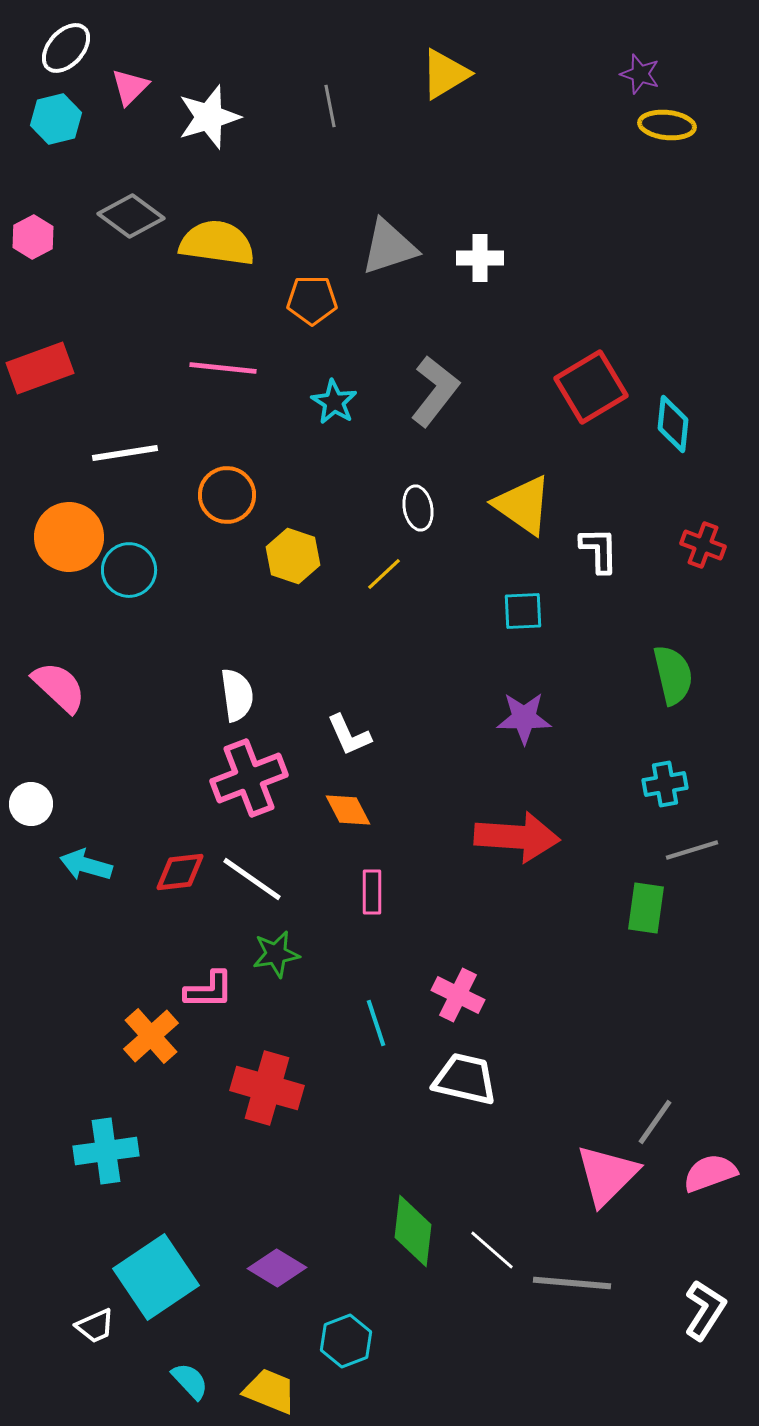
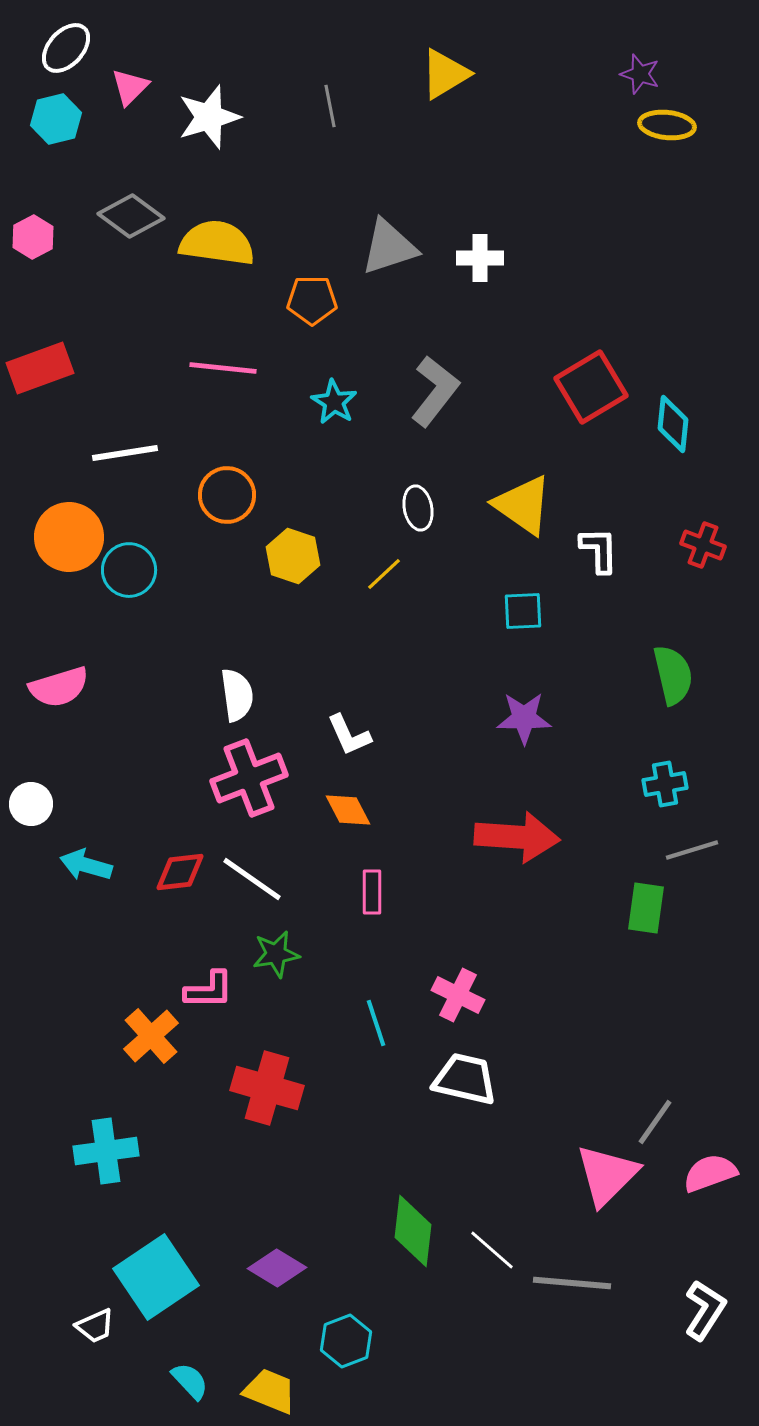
pink semicircle at (59, 687): rotated 120 degrees clockwise
